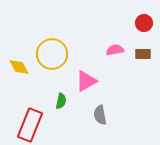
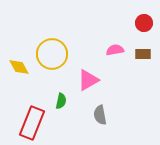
pink triangle: moved 2 px right, 1 px up
red rectangle: moved 2 px right, 2 px up
